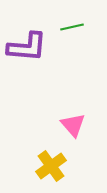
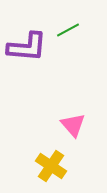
green line: moved 4 px left, 3 px down; rotated 15 degrees counterclockwise
yellow cross: rotated 20 degrees counterclockwise
